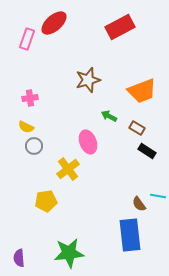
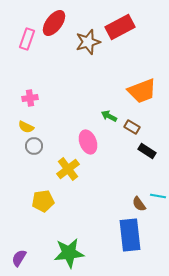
red ellipse: rotated 12 degrees counterclockwise
brown star: moved 38 px up
brown rectangle: moved 5 px left, 1 px up
yellow pentagon: moved 3 px left
purple semicircle: rotated 36 degrees clockwise
